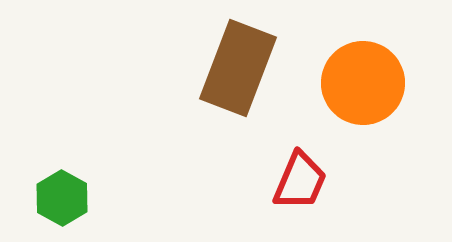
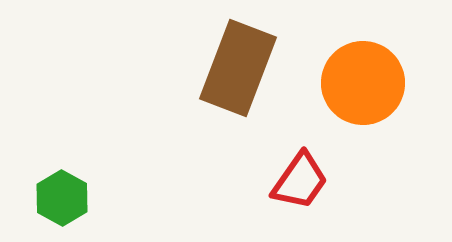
red trapezoid: rotated 12 degrees clockwise
